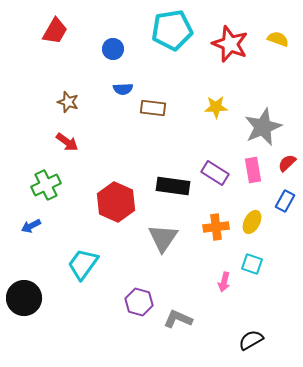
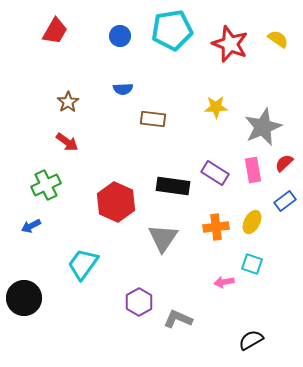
yellow semicircle: rotated 15 degrees clockwise
blue circle: moved 7 px right, 13 px up
brown star: rotated 20 degrees clockwise
brown rectangle: moved 11 px down
red semicircle: moved 3 px left
blue rectangle: rotated 25 degrees clockwise
pink arrow: rotated 66 degrees clockwise
purple hexagon: rotated 16 degrees clockwise
